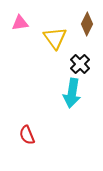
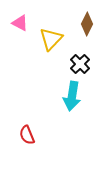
pink triangle: rotated 36 degrees clockwise
yellow triangle: moved 4 px left, 1 px down; rotated 20 degrees clockwise
cyan arrow: moved 3 px down
